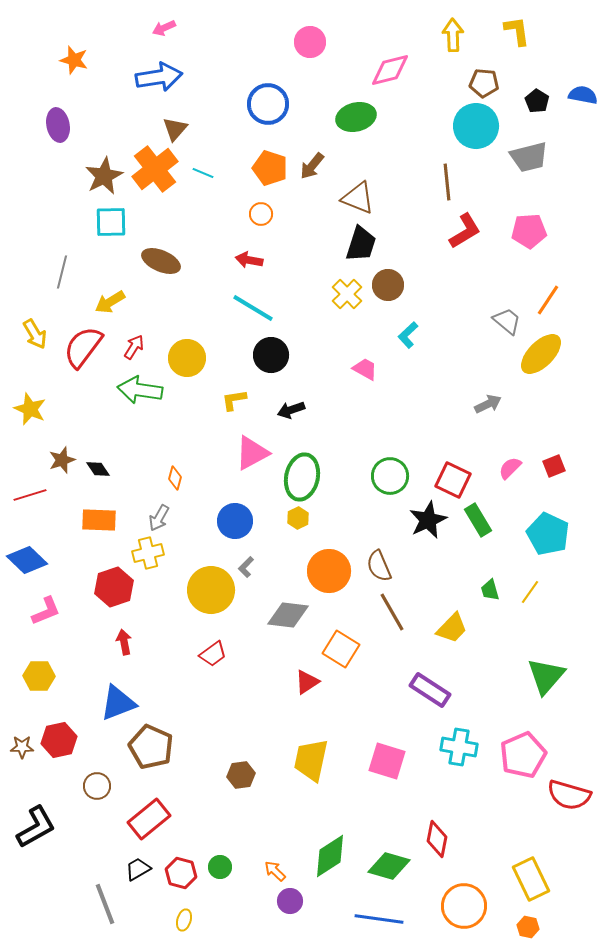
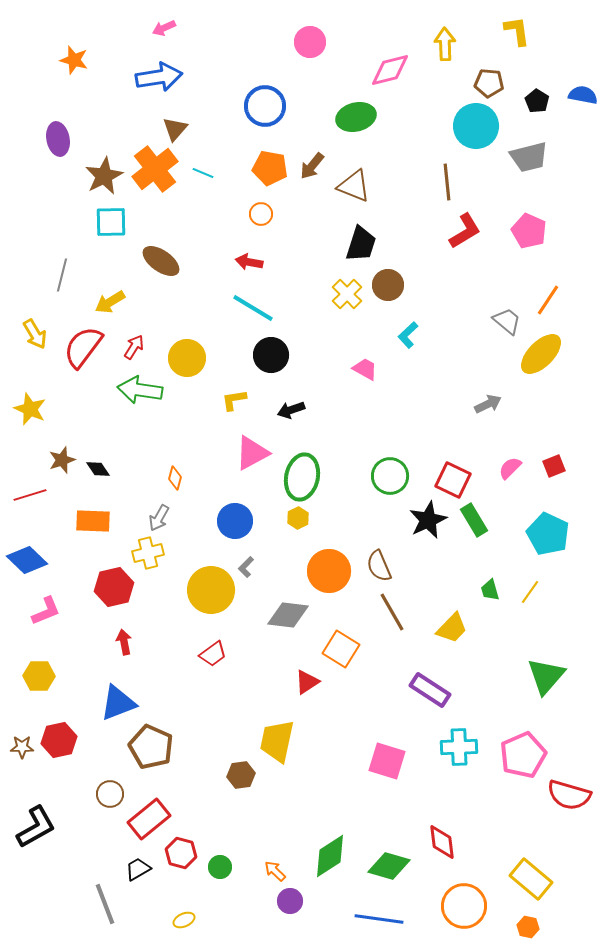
yellow arrow at (453, 35): moved 8 px left, 9 px down
brown pentagon at (484, 83): moved 5 px right
blue circle at (268, 104): moved 3 px left, 2 px down
purple ellipse at (58, 125): moved 14 px down
orange pentagon at (270, 168): rotated 8 degrees counterclockwise
brown triangle at (358, 198): moved 4 px left, 12 px up
pink pentagon at (529, 231): rotated 28 degrees clockwise
red arrow at (249, 260): moved 2 px down
brown ellipse at (161, 261): rotated 12 degrees clockwise
gray line at (62, 272): moved 3 px down
orange rectangle at (99, 520): moved 6 px left, 1 px down
green rectangle at (478, 520): moved 4 px left
red hexagon at (114, 587): rotated 6 degrees clockwise
cyan cross at (459, 747): rotated 12 degrees counterclockwise
yellow trapezoid at (311, 760): moved 34 px left, 19 px up
brown circle at (97, 786): moved 13 px right, 8 px down
red diamond at (437, 839): moved 5 px right, 3 px down; rotated 18 degrees counterclockwise
red hexagon at (181, 873): moved 20 px up
yellow rectangle at (531, 879): rotated 24 degrees counterclockwise
yellow ellipse at (184, 920): rotated 50 degrees clockwise
